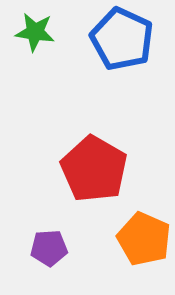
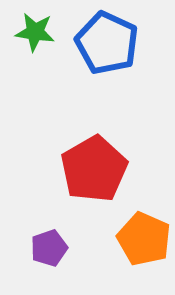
blue pentagon: moved 15 px left, 4 px down
red pentagon: rotated 12 degrees clockwise
purple pentagon: rotated 15 degrees counterclockwise
